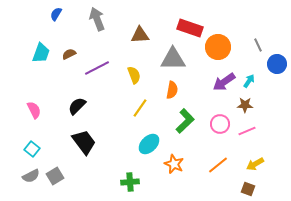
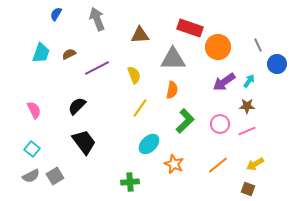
brown star: moved 2 px right, 1 px down
